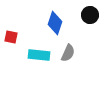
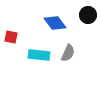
black circle: moved 2 px left
blue diamond: rotated 55 degrees counterclockwise
